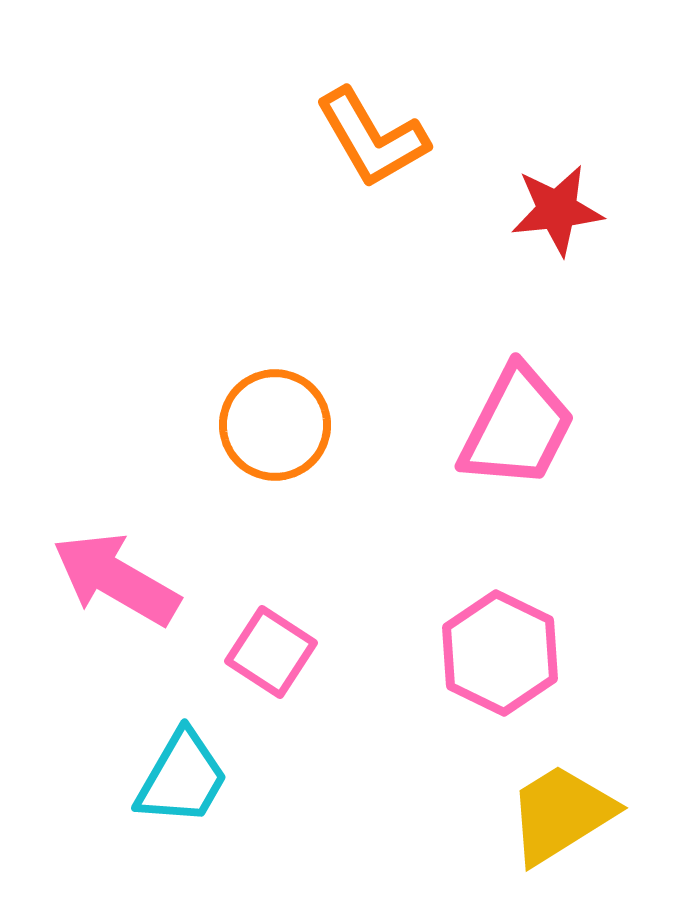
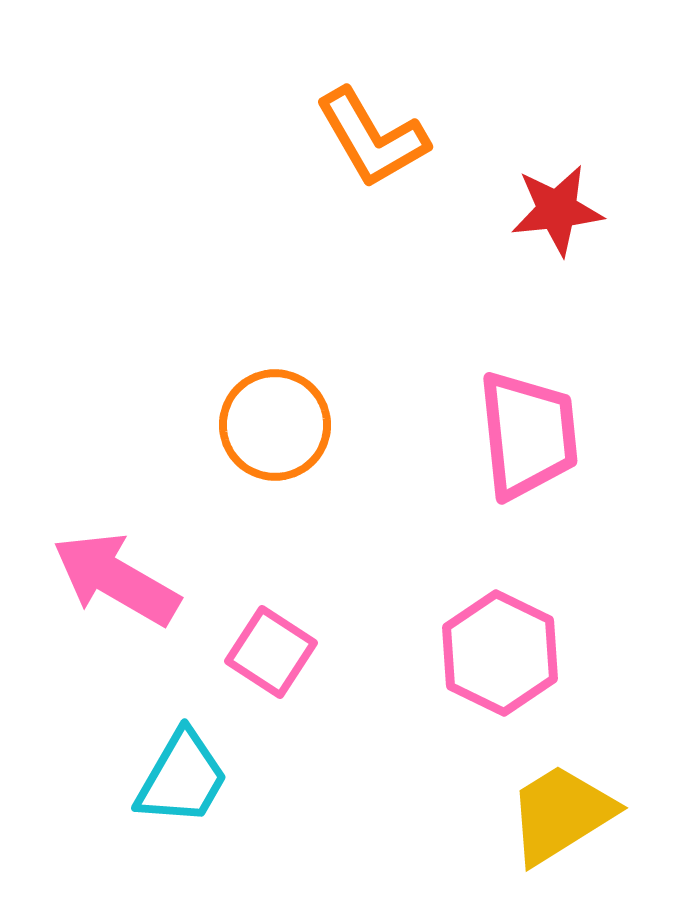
pink trapezoid: moved 11 px right, 8 px down; rotated 33 degrees counterclockwise
